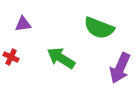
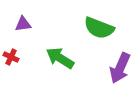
green arrow: moved 1 px left
